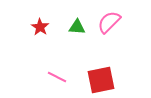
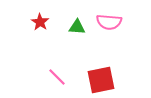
pink semicircle: rotated 130 degrees counterclockwise
red star: moved 5 px up
pink line: rotated 18 degrees clockwise
